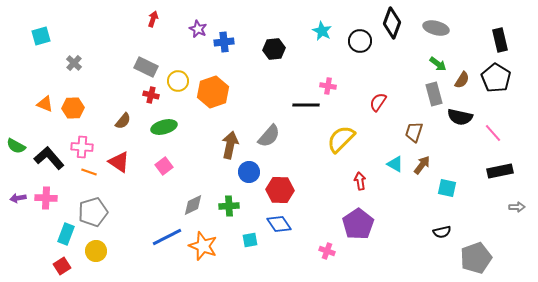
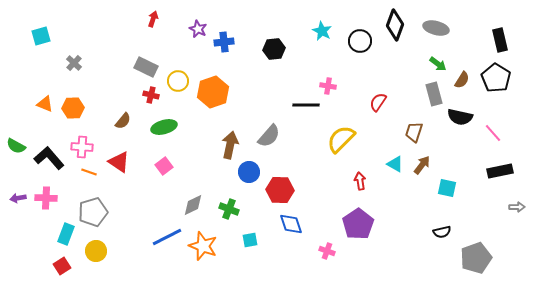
black diamond at (392, 23): moved 3 px right, 2 px down
green cross at (229, 206): moved 3 px down; rotated 24 degrees clockwise
blue diamond at (279, 224): moved 12 px right; rotated 15 degrees clockwise
